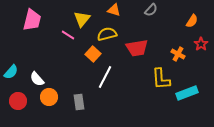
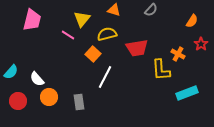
yellow L-shape: moved 9 px up
